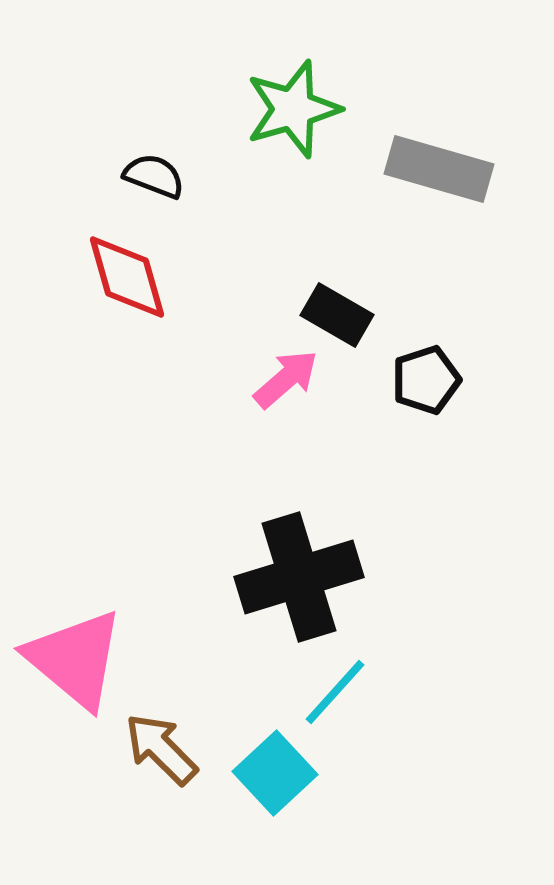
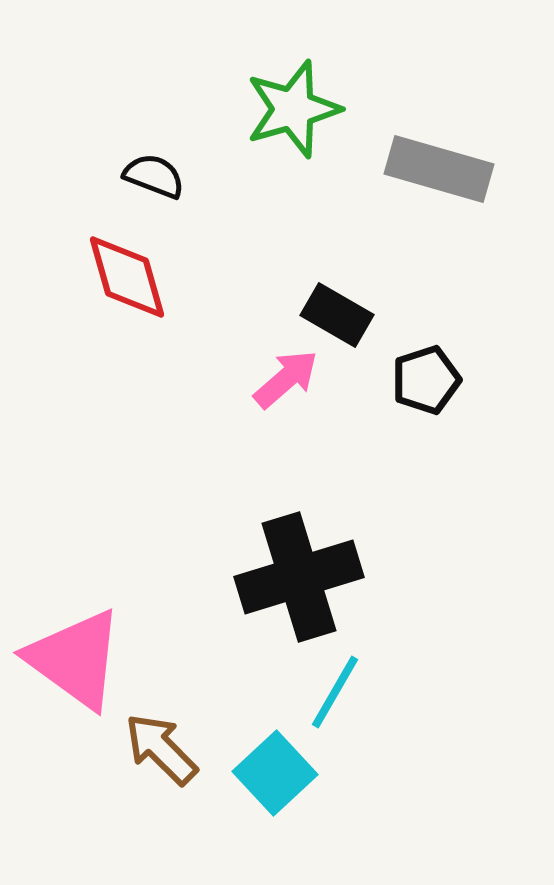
pink triangle: rotated 4 degrees counterclockwise
cyan line: rotated 12 degrees counterclockwise
